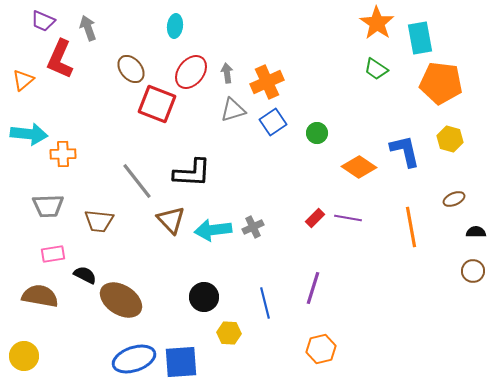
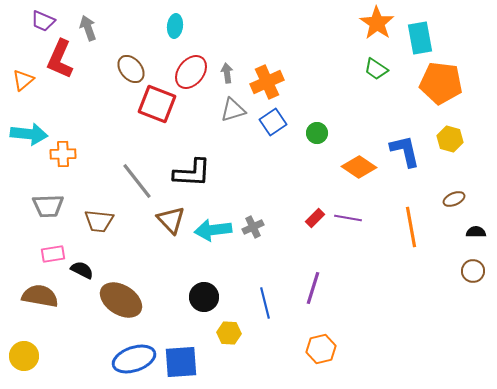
black semicircle at (85, 275): moved 3 px left, 5 px up
